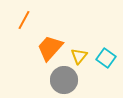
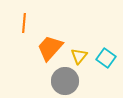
orange line: moved 3 px down; rotated 24 degrees counterclockwise
gray circle: moved 1 px right, 1 px down
